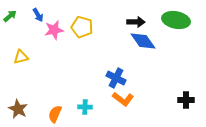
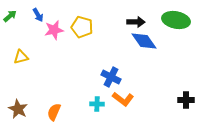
blue diamond: moved 1 px right
blue cross: moved 5 px left, 1 px up
cyan cross: moved 12 px right, 3 px up
orange semicircle: moved 1 px left, 2 px up
